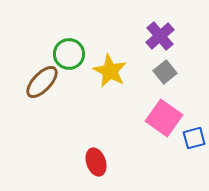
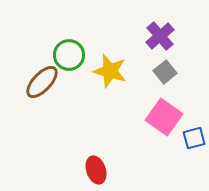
green circle: moved 1 px down
yellow star: rotated 12 degrees counterclockwise
pink square: moved 1 px up
red ellipse: moved 8 px down
